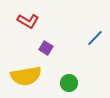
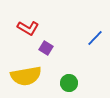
red L-shape: moved 7 px down
